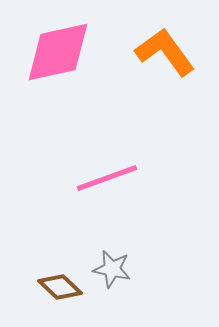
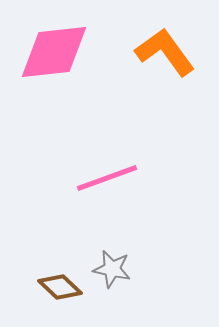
pink diamond: moved 4 px left; rotated 6 degrees clockwise
